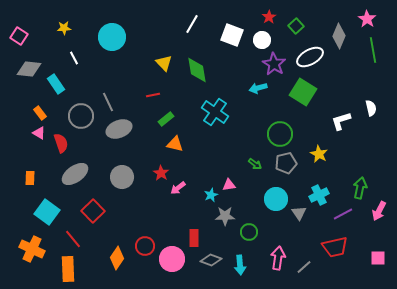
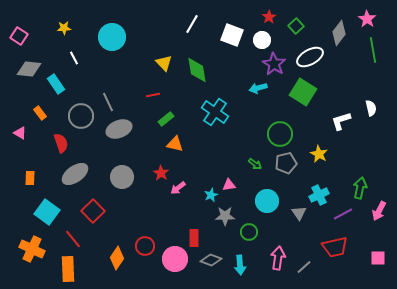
gray diamond at (339, 36): moved 3 px up; rotated 15 degrees clockwise
pink triangle at (39, 133): moved 19 px left
cyan circle at (276, 199): moved 9 px left, 2 px down
pink circle at (172, 259): moved 3 px right
